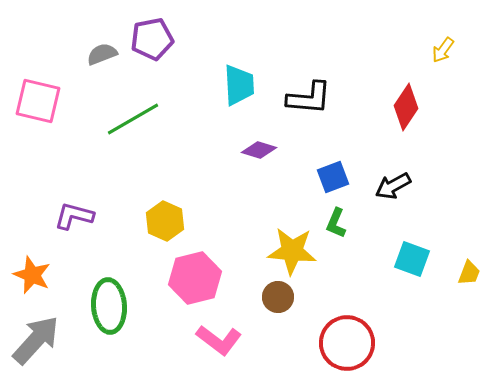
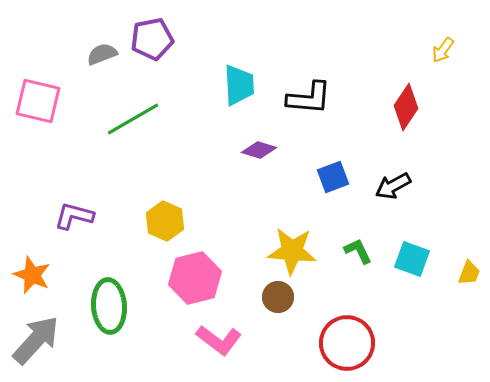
green L-shape: moved 22 px right, 28 px down; rotated 132 degrees clockwise
